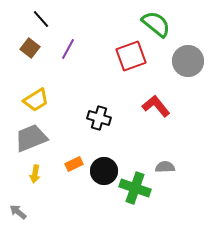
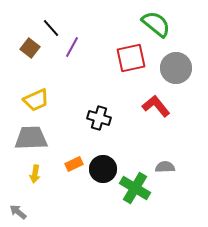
black line: moved 10 px right, 9 px down
purple line: moved 4 px right, 2 px up
red square: moved 2 px down; rotated 8 degrees clockwise
gray circle: moved 12 px left, 7 px down
yellow trapezoid: rotated 8 degrees clockwise
gray trapezoid: rotated 20 degrees clockwise
black circle: moved 1 px left, 2 px up
green cross: rotated 12 degrees clockwise
